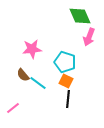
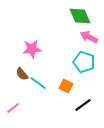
pink arrow: rotated 96 degrees clockwise
cyan pentagon: moved 19 px right
brown semicircle: moved 1 px left, 1 px up
orange square: moved 5 px down
black line: moved 15 px right, 6 px down; rotated 48 degrees clockwise
